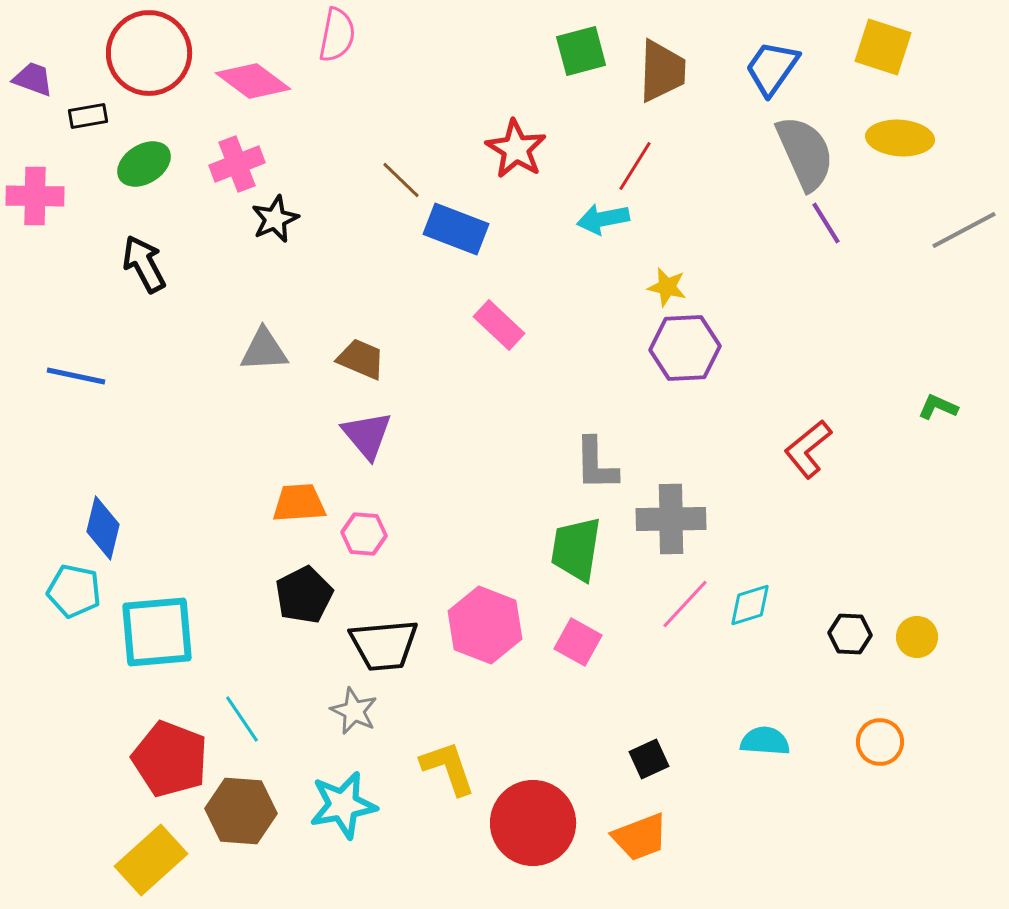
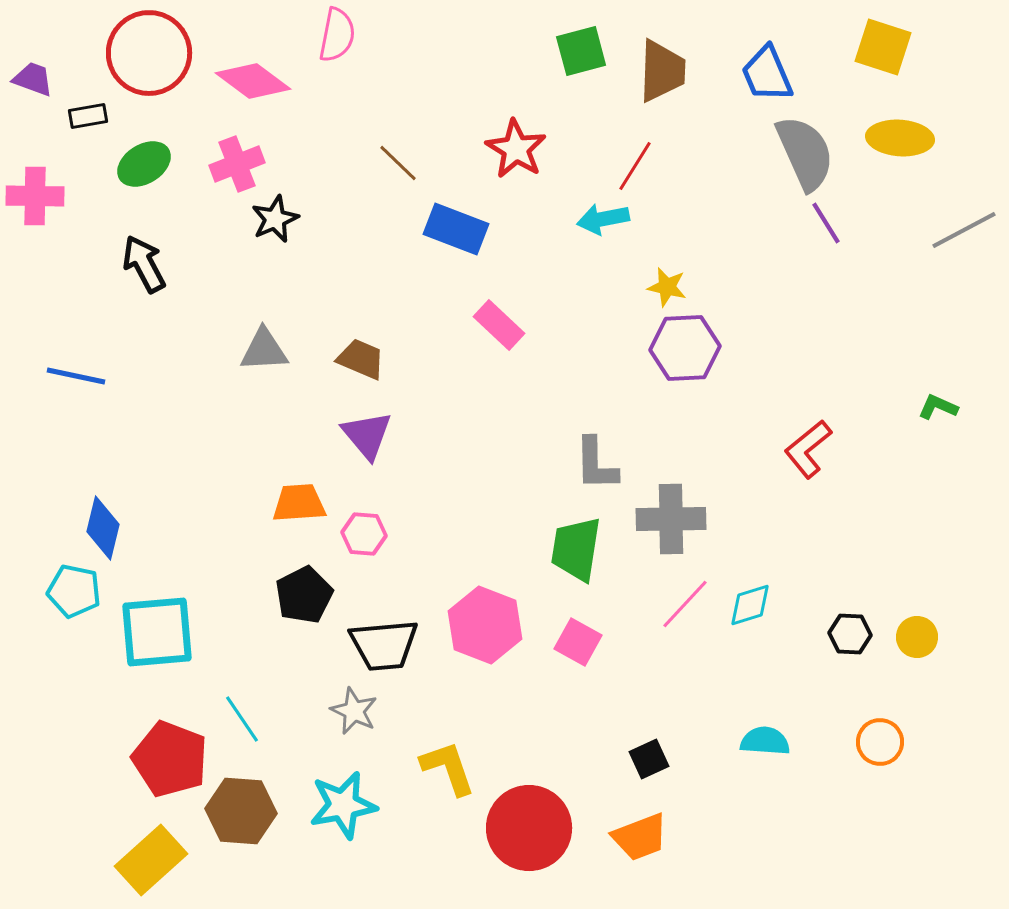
blue trapezoid at (772, 68): moved 5 px left, 6 px down; rotated 58 degrees counterclockwise
brown line at (401, 180): moved 3 px left, 17 px up
red circle at (533, 823): moved 4 px left, 5 px down
